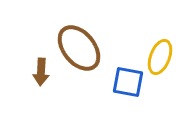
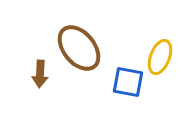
brown arrow: moved 1 px left, 2 px down
